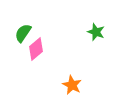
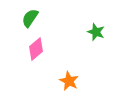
green semicircle: moved 7 px right, 15 px up
orange star: moved 3 px left, 4 px up
